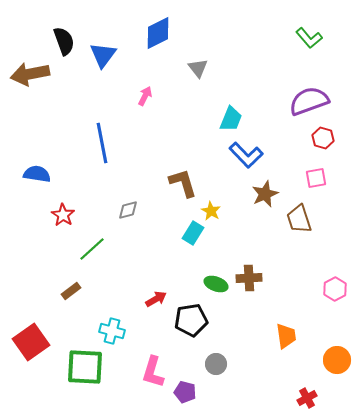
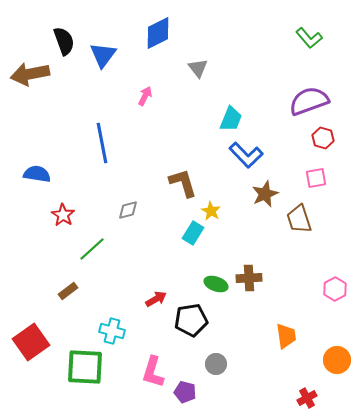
brown rectangle: moved 3 px left
